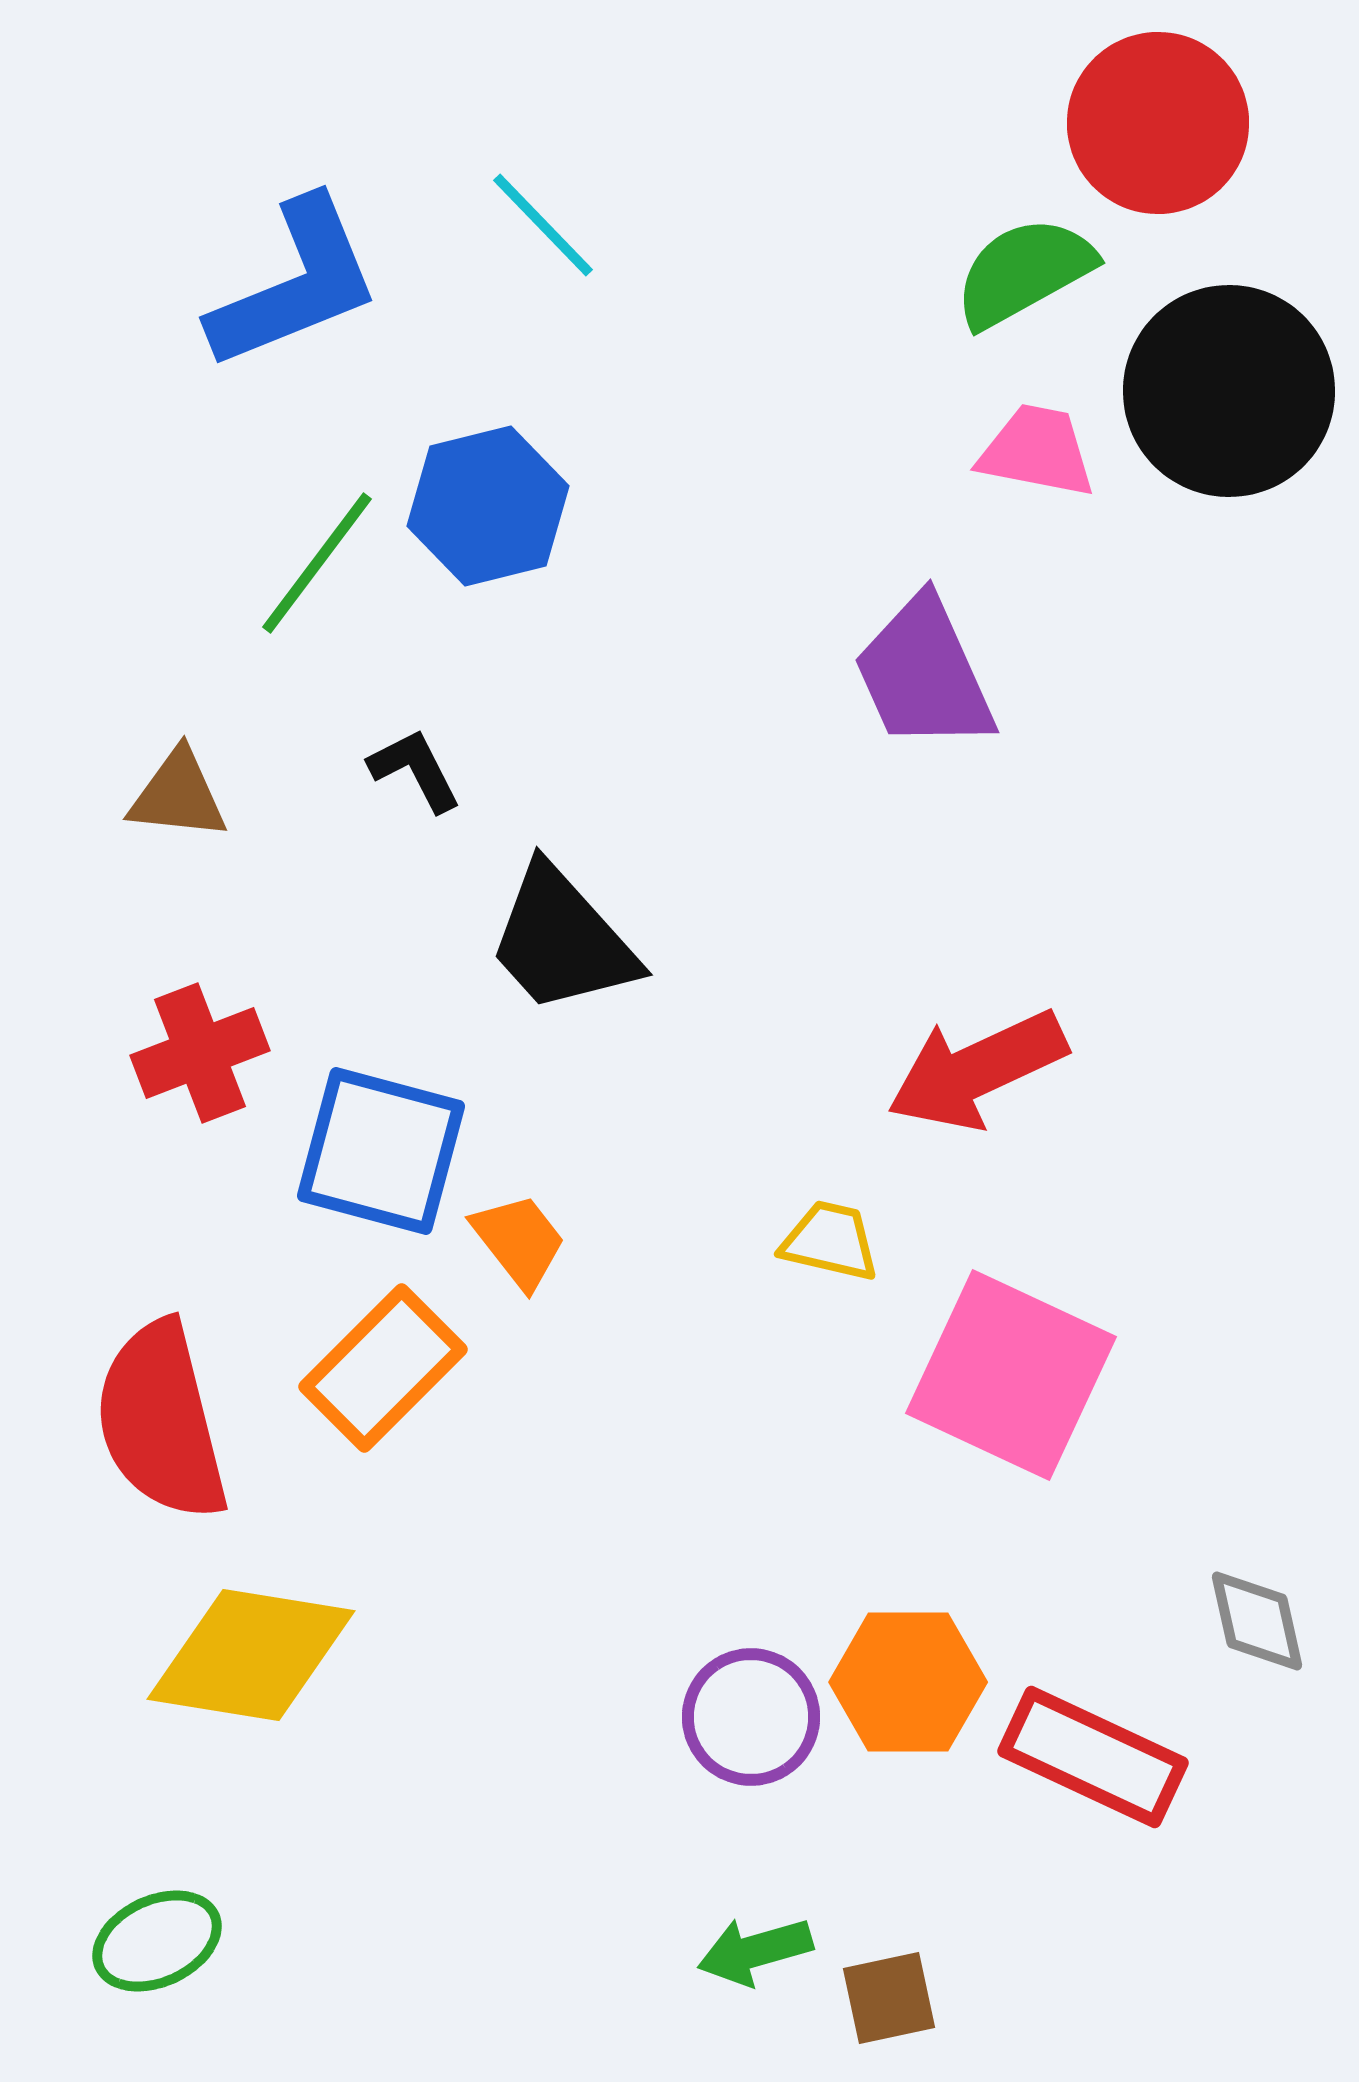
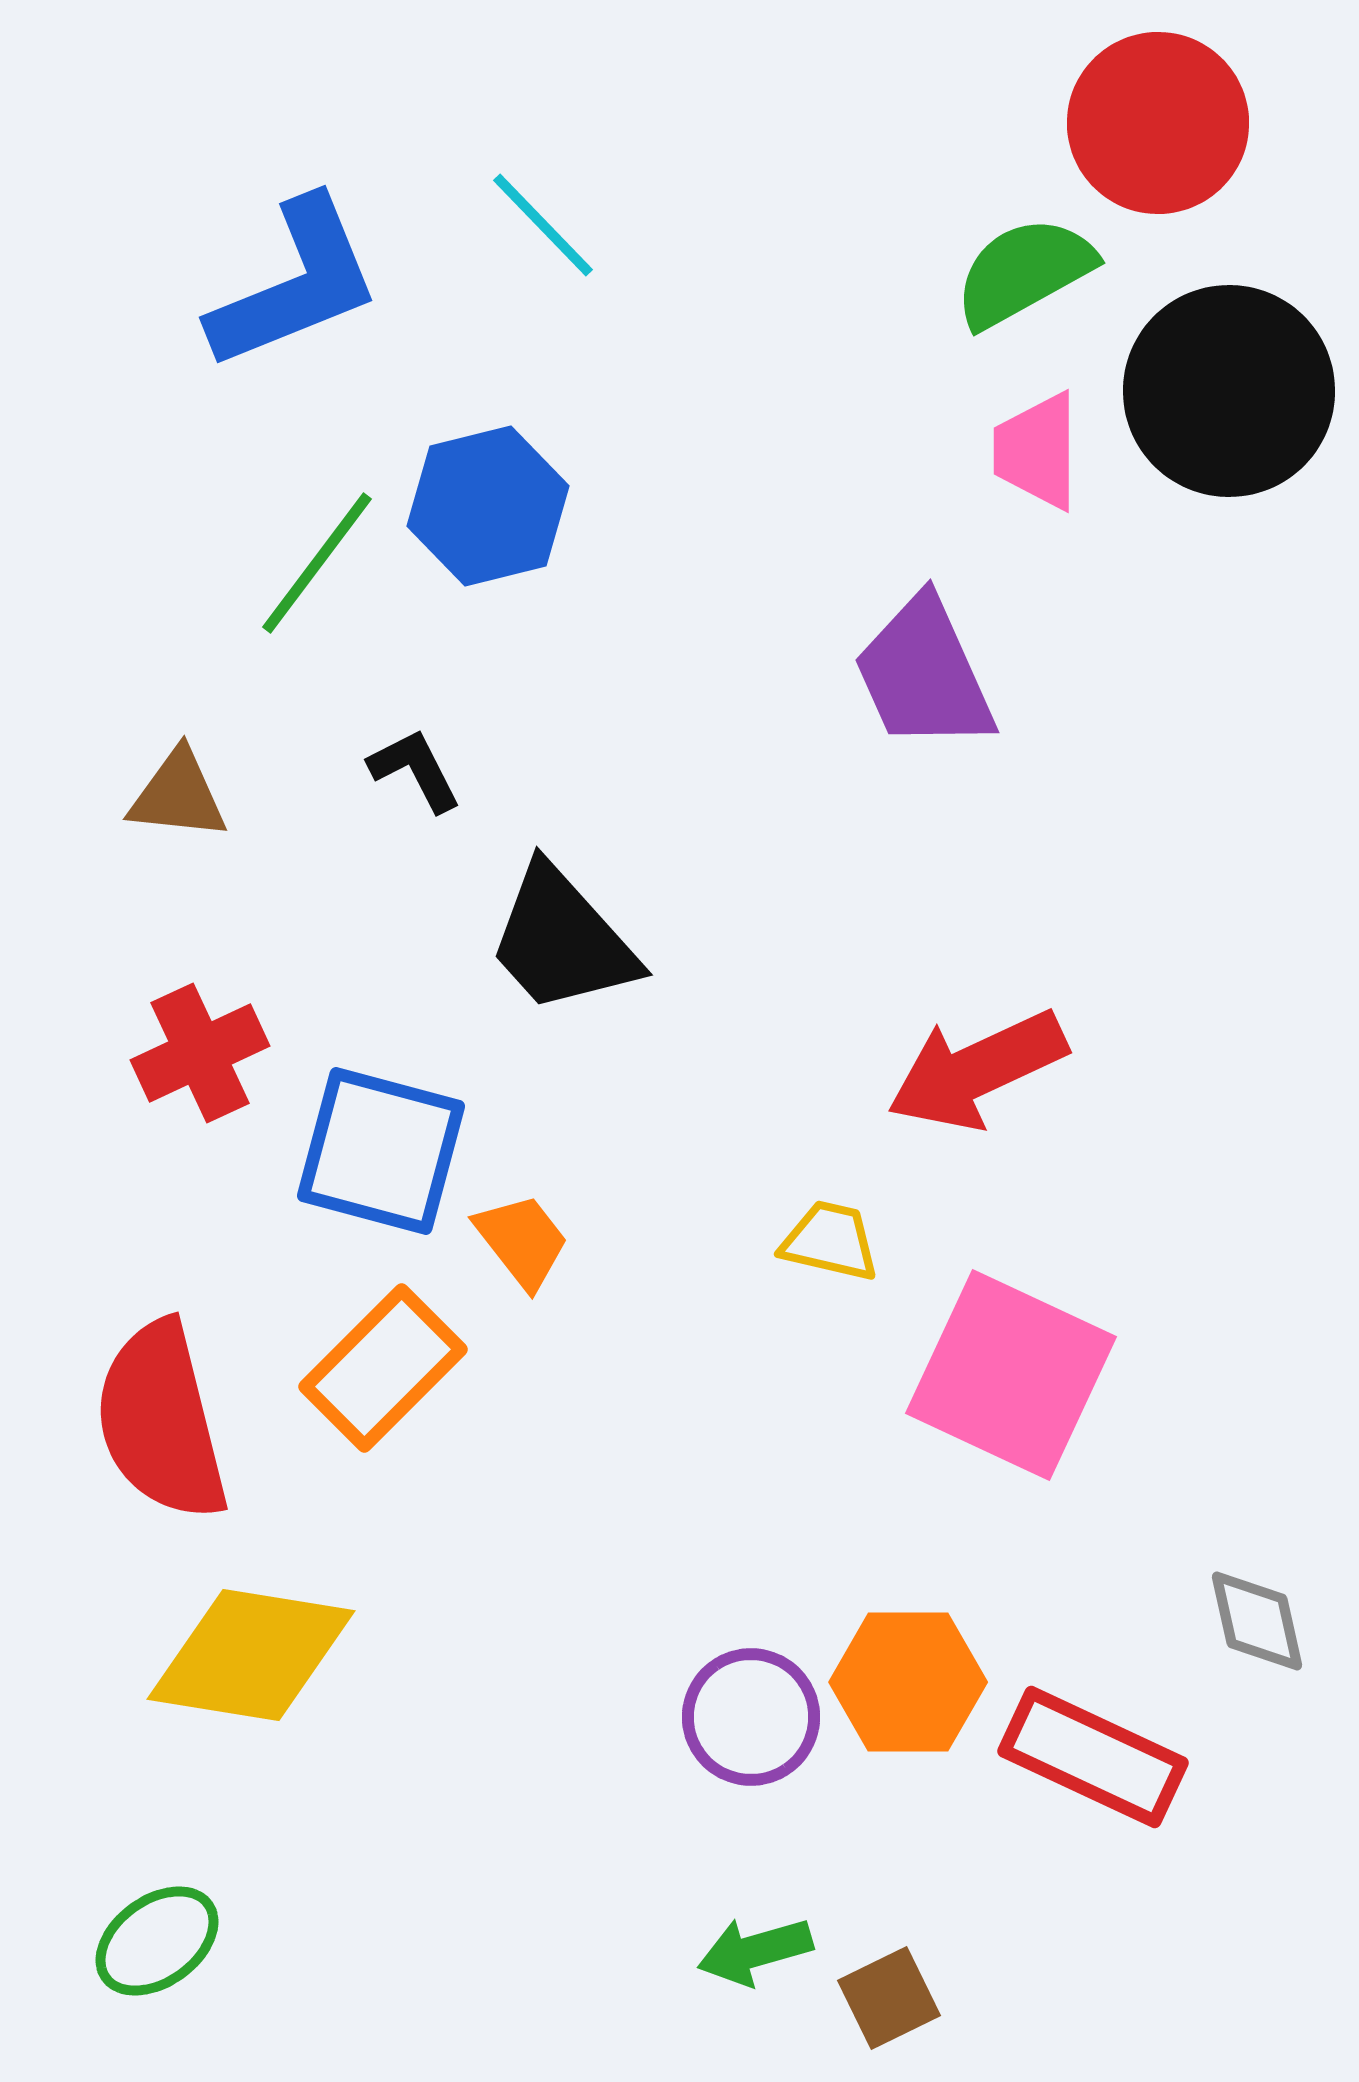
pink trapezoid: rotated 101 degrees counterclockwise
red cross: rotated 4 degrees counterclockwise
orange trapezoid: moved 3 px right
green ellipse: rotated 11 degrees counterclockwise
brown square: rotated 14 degrees counterclockwise
